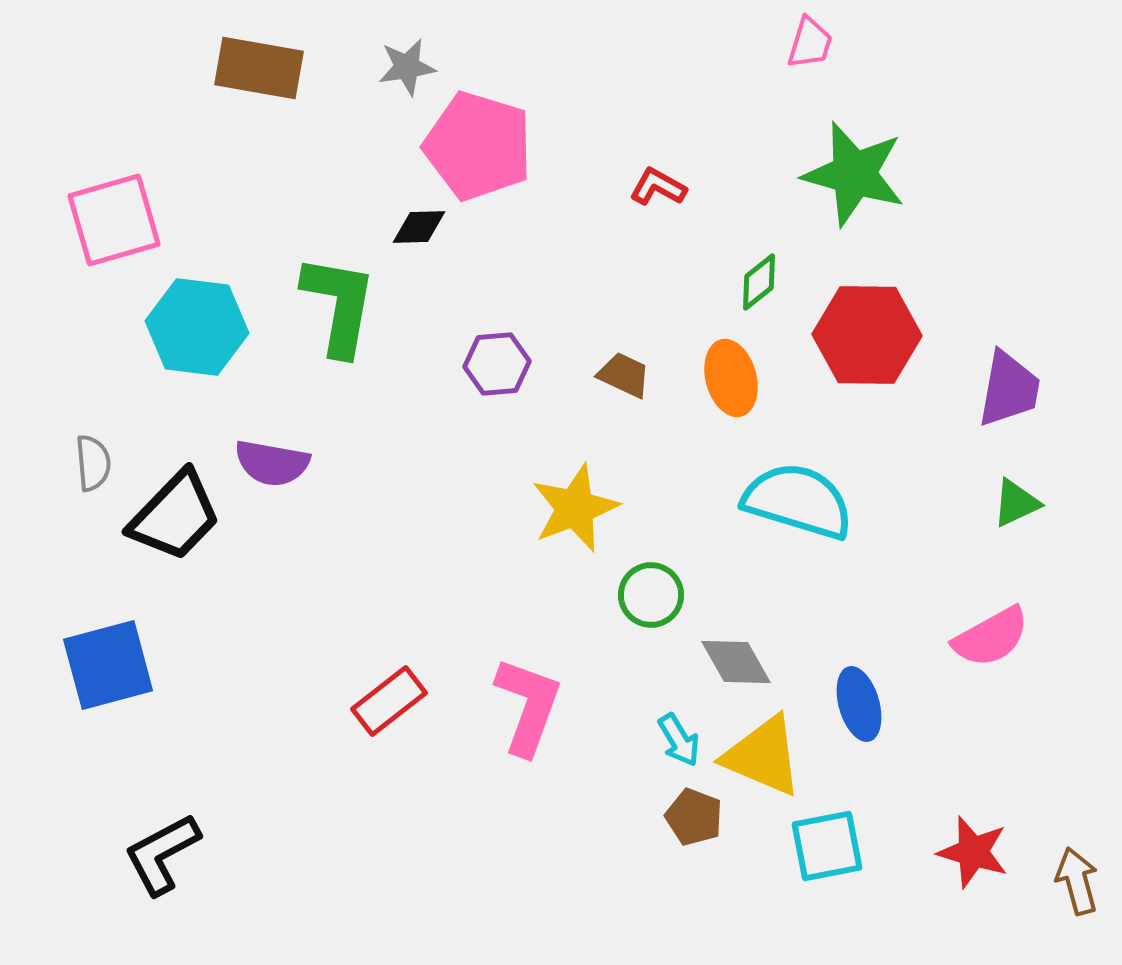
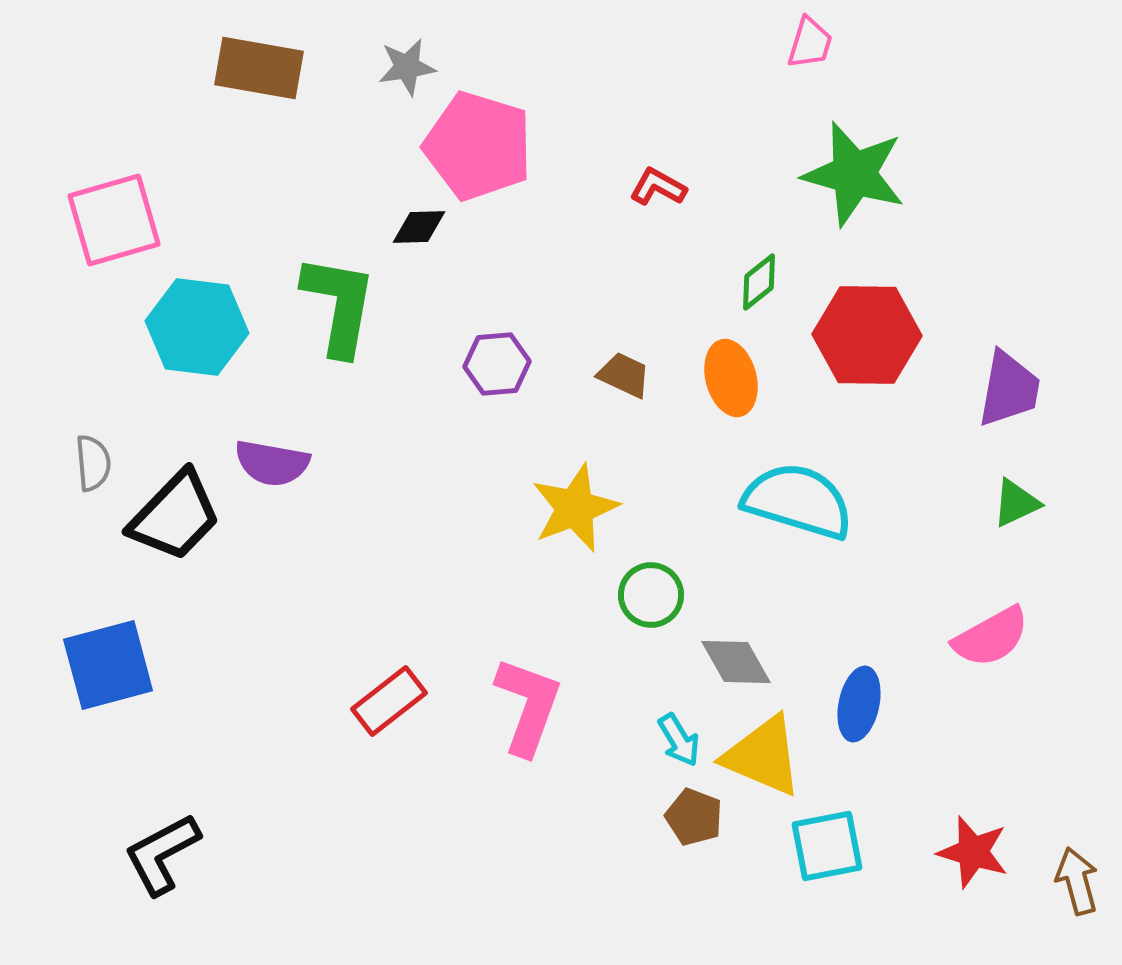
blue ellipse: rotated 28 degrees clockwise
